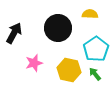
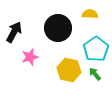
black arrow: moved 1 px up
pink star: moved 4 px left, 6 px up
